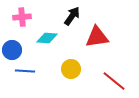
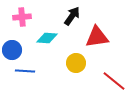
yellow circle: moved 5 px right, 6 px up
